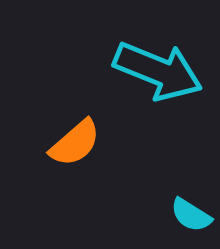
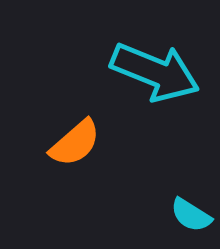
cyan arrow: moved 3 px left, 1 px down
